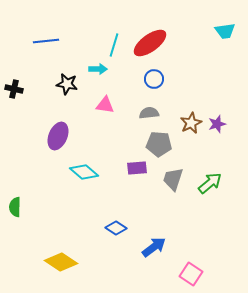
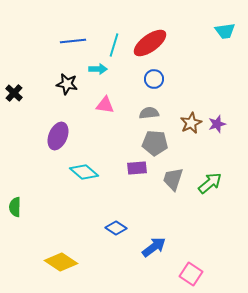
blue line: moved 27 px right
black cross: moved 4 px down; rotated 30 degrees clockwise
gray pentagon: moved 4 px left, 1 px up
